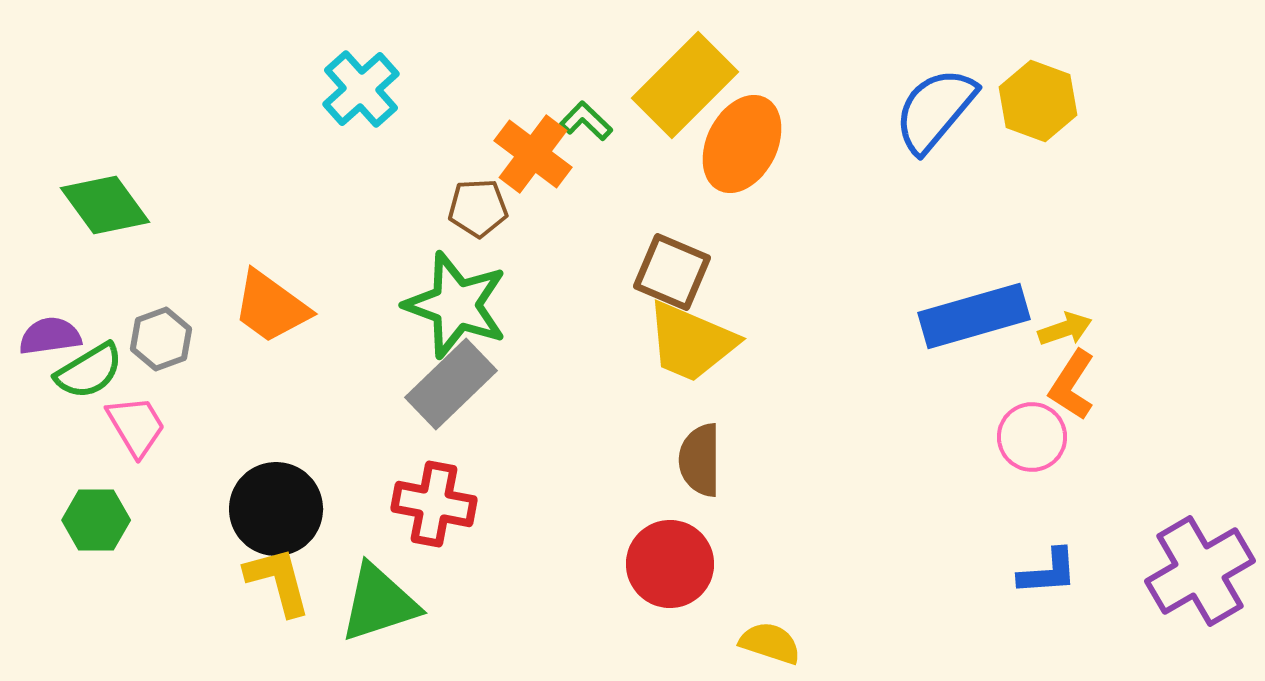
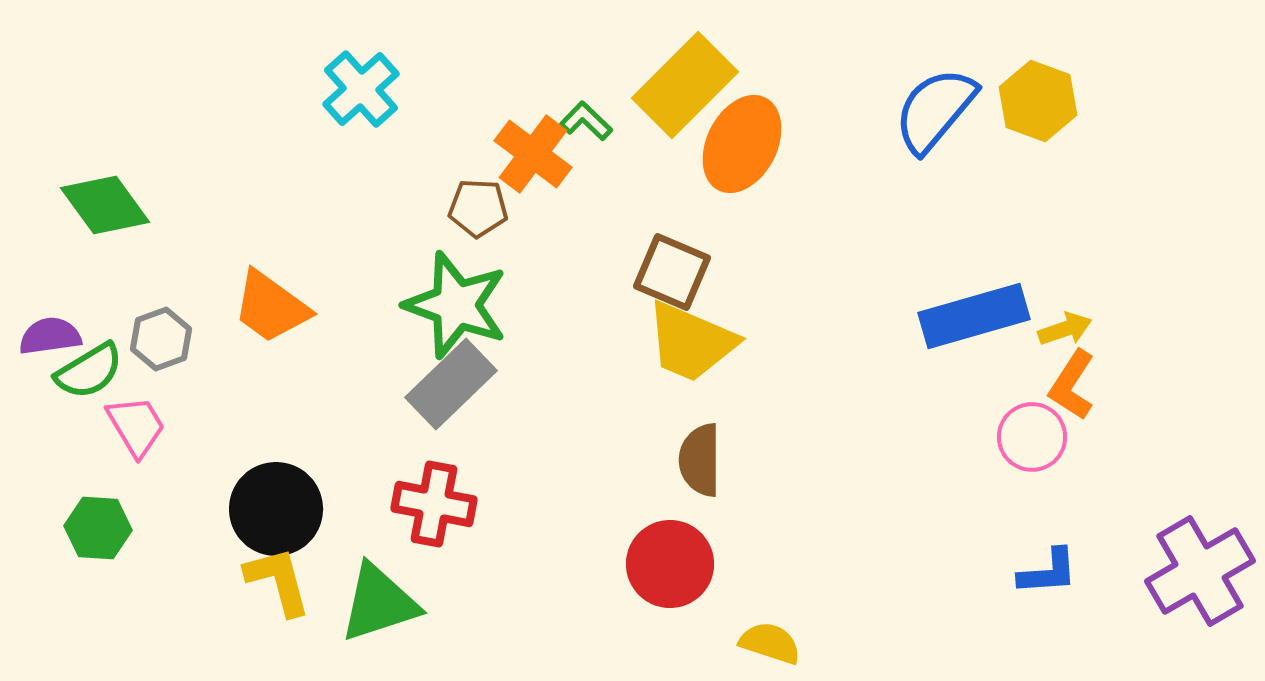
brown pentagon: rotated 6 degrees clockwise
green hexagon: moved 2 px right, 8 px down; rotated 4 degrees clockwise
